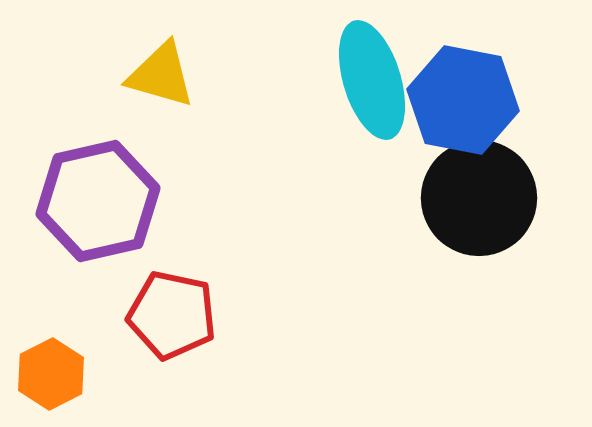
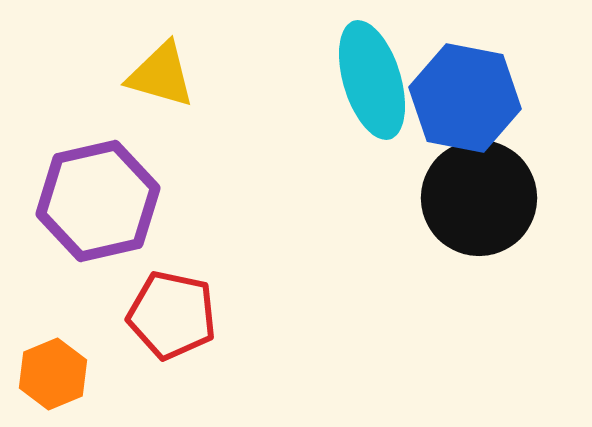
blue hexagon: moved 2 px right, 2 px up
orange hexagon: moved 2 px right; rotated 4 degrees clockwise
